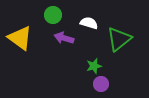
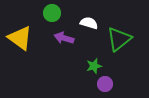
green circle: moved 1 px left, 2 px up
purple circle: moved 4 px right
